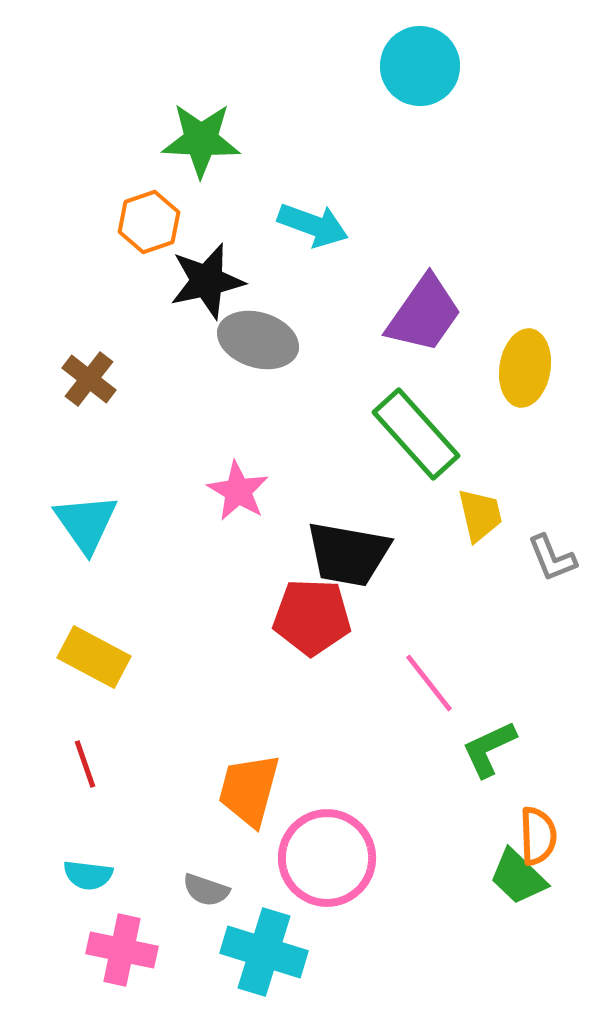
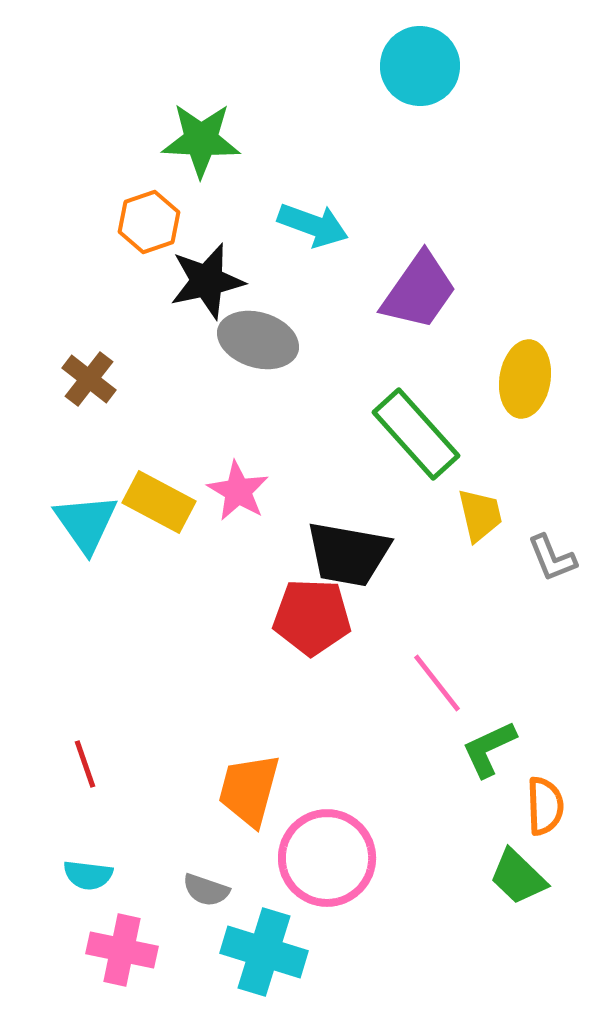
purple trapezoid: moved 5 px left, 23 px up
yellow ellipse: moved 11 px down
yellow rectangle: moved 65 px right, 155 px up
pink line: moved 8 px right
orange semicircle: moved 7 px right, 30 px up
